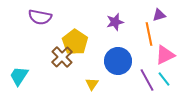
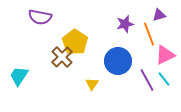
purple star: moved 10 px right, 2 px down
orange line: rotated 10 degrees counterclockwise
